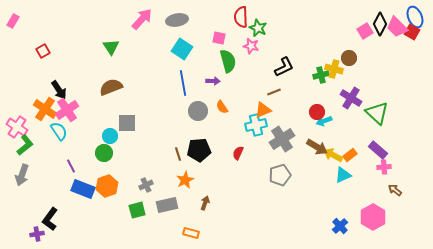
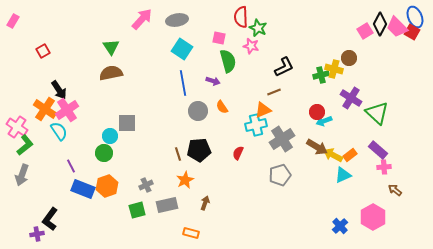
purple arrow at (213, 81): rotated 16 degrees clockwise
brown semicircle at (111, 87): moved 14 px up; rotated 10 degrees clockwise
